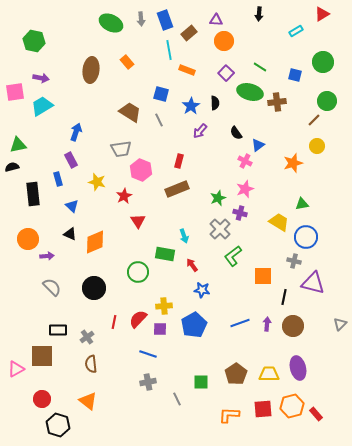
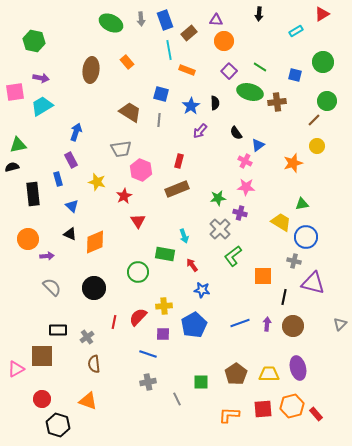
purple square at (226, 73): moved 3 px right, 2 px up
gray line at (159, 120): rotated 32 degrees clockwise
pink star at (245, 189): moved 1 px right, 2 px up; rotated 24 degrees clockwise
green star at (218, 198): rotated 14 degrees clockwise
yellow trapezoid at (279, 222): moved 2 px right
red semicircle at (138, 319): moved 2 px up
purple square at (160, 329): moved 3 px right, 5 px down
brown semicircle at (91, 364): moved 3 px right
orange triangle at (88, 401): rotated 18 degrees counterclockwise
